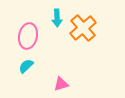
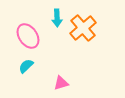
pink ellipse: rotated 45 degrees counterclockwise
pink triangle: moved 1 px up
